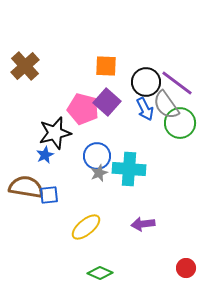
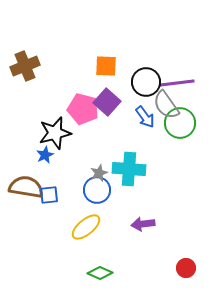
brown cross: rotated 20 degrees clockwise
purple line: rotated 44 degrees counterclockwise
blue arrow: moved 8 px down; rotated 10 degrees counterclockwise
blue circle: moved 34 px down
